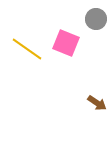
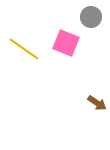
gray circle: moved 5 px left, 2 px up
yellow line: moved 3 px left
